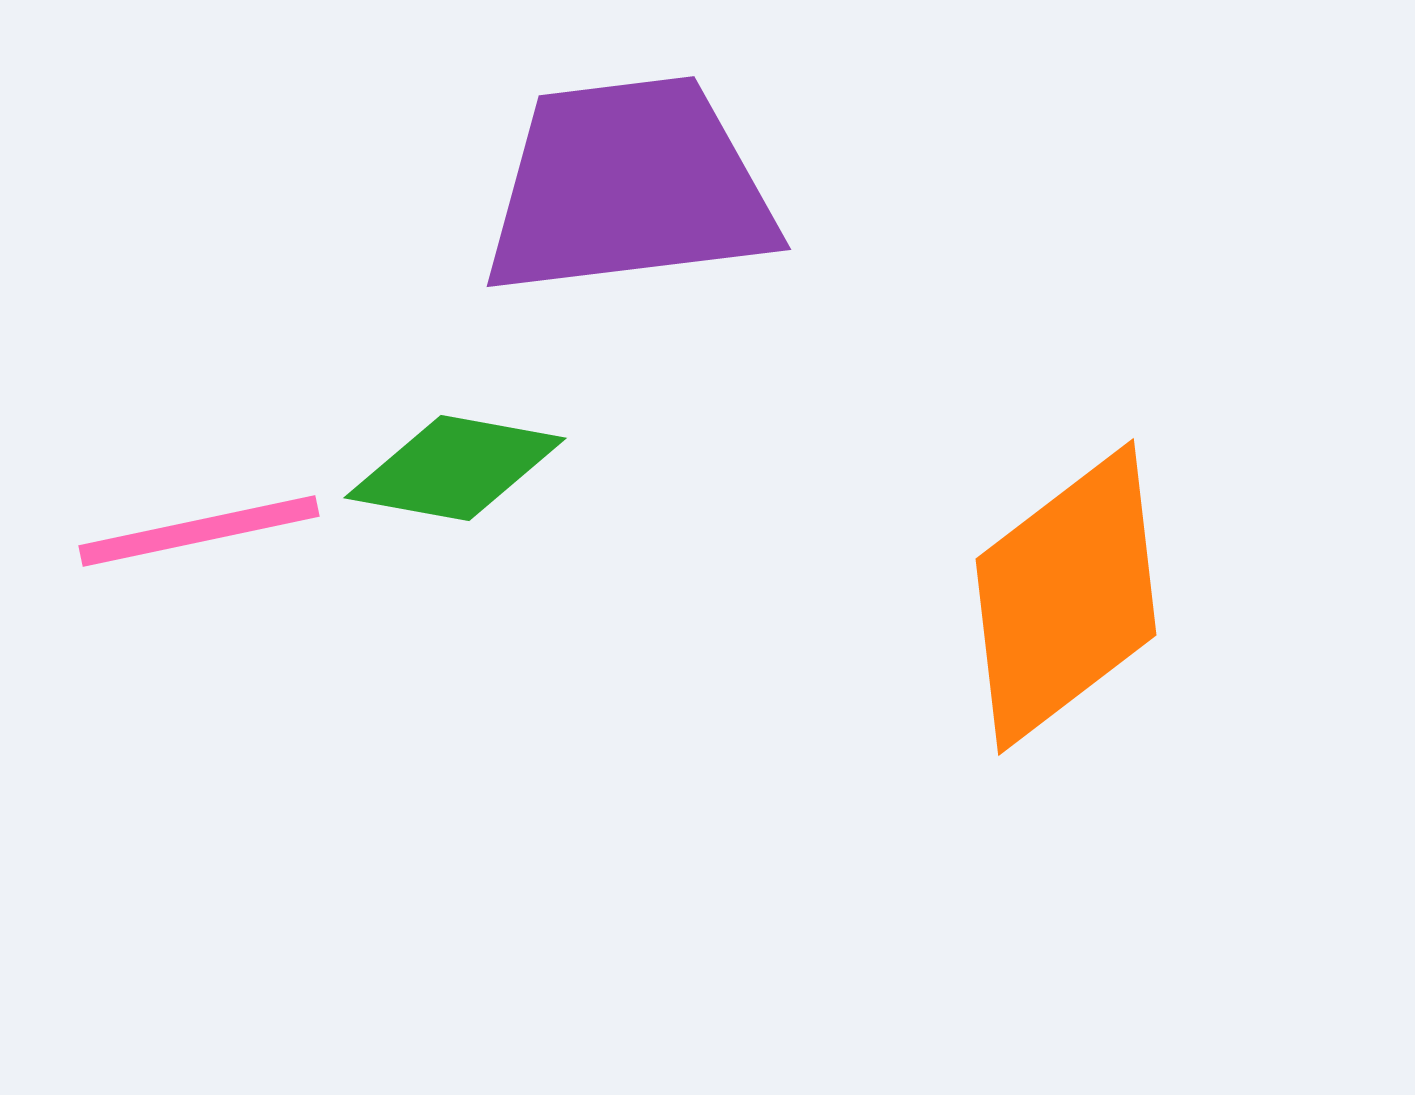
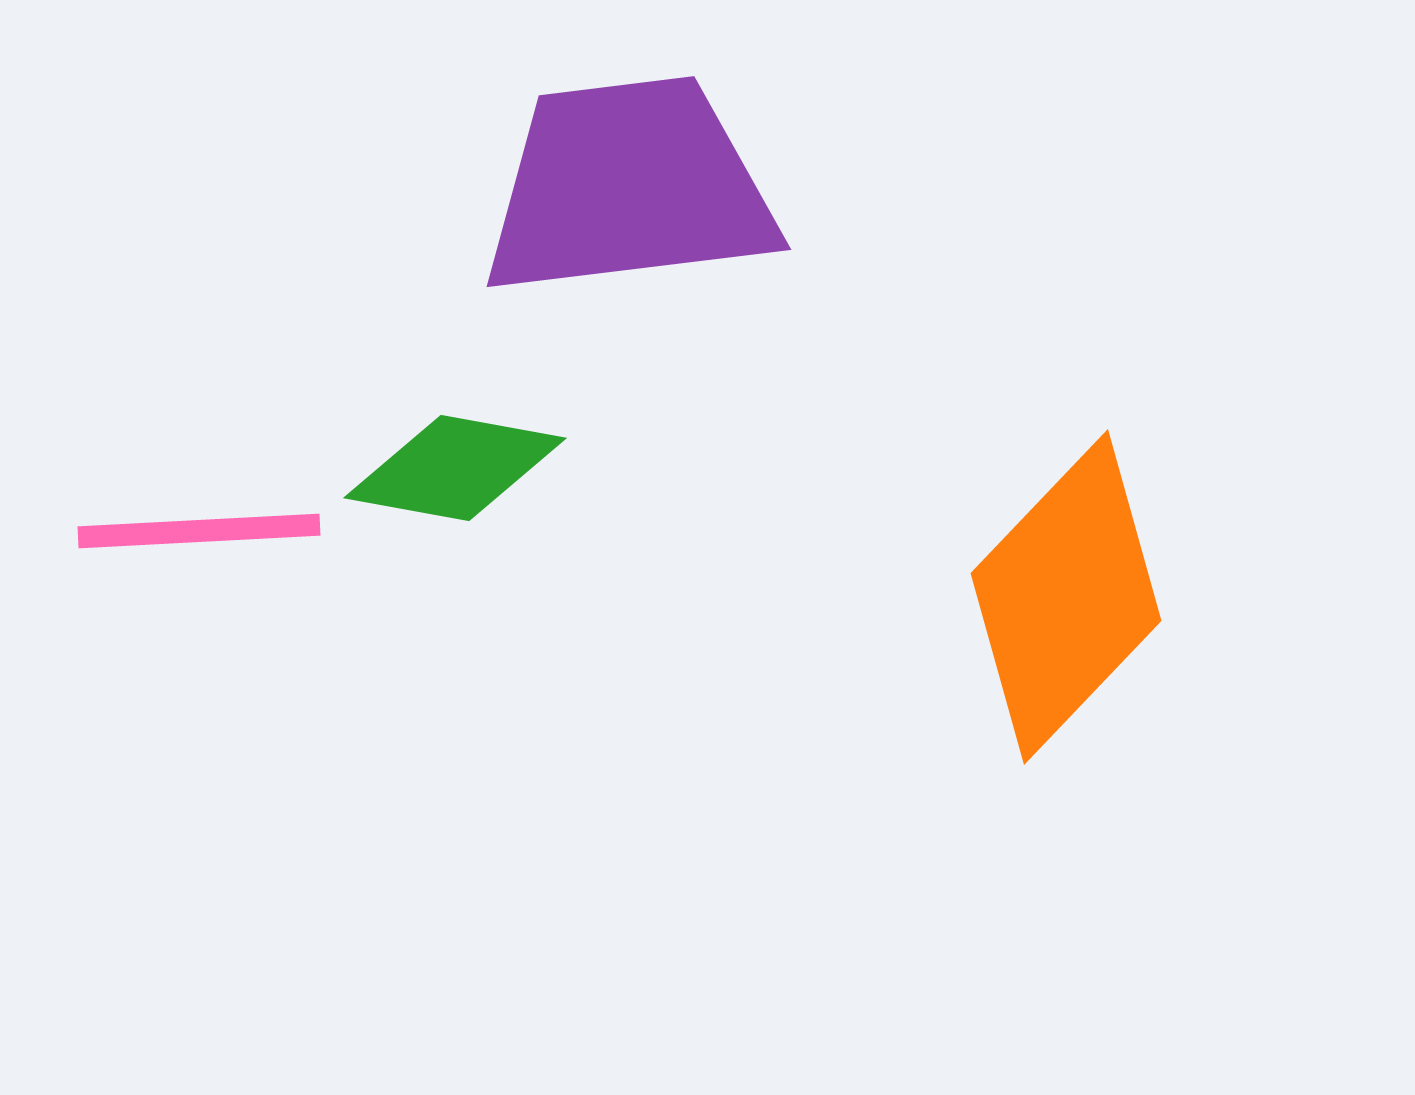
pink line: rotated 9 degrees clockwise
orange diamond: rotated 9 degrees counterclockwise
